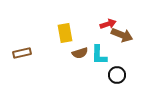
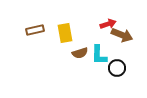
brown rectangle: moved 13 px right, 23 px up
black circle: moved 7 px up
